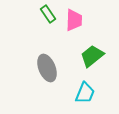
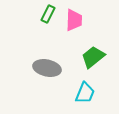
green rectangle: rotated 60 degrees clockwise
green trapezoid: moved 1 px right, 1 px down
gray ellipse: rotated 56 degrees counterclockwise
